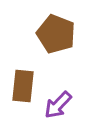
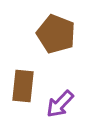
purple arrow: moved 2 px right, 1 px up
